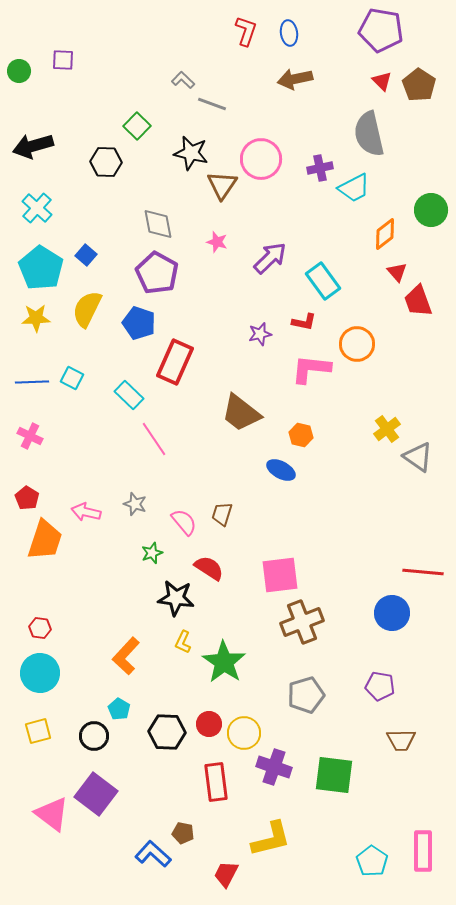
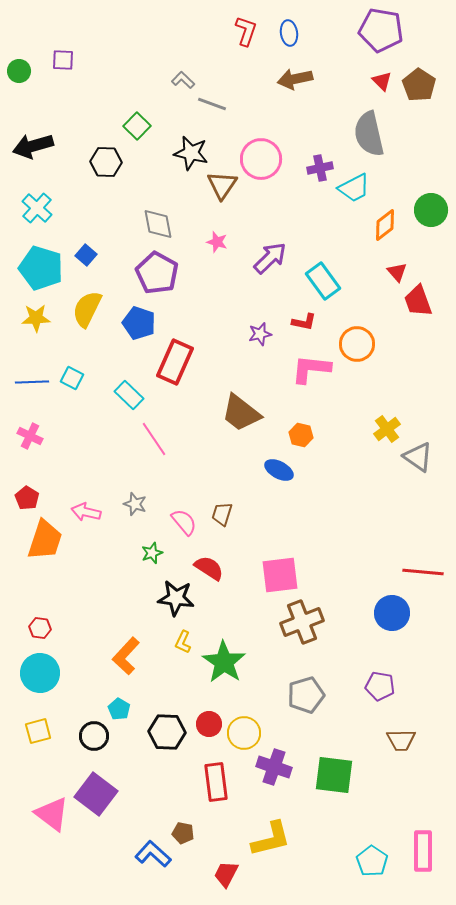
orange diamond at (385, 234): moved 9 px up
cyan pentagon at (41, 268): rotated 15 degrees counterclockwise
blue ellipse at (281, 470): moved 2 px left
